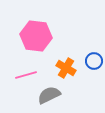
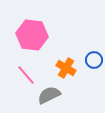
pink hexagon: moved 4 px left, 1 px up
blue circle: moved 1 px up
pink line: rotated 65 degrees clockwise
